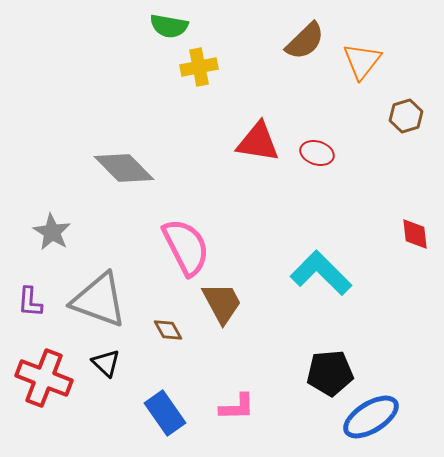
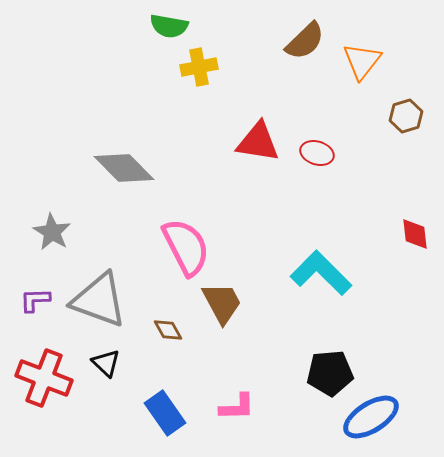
purple L-shape: moved 5 px right, 2 px up; rotated 84 degrees clockwise
